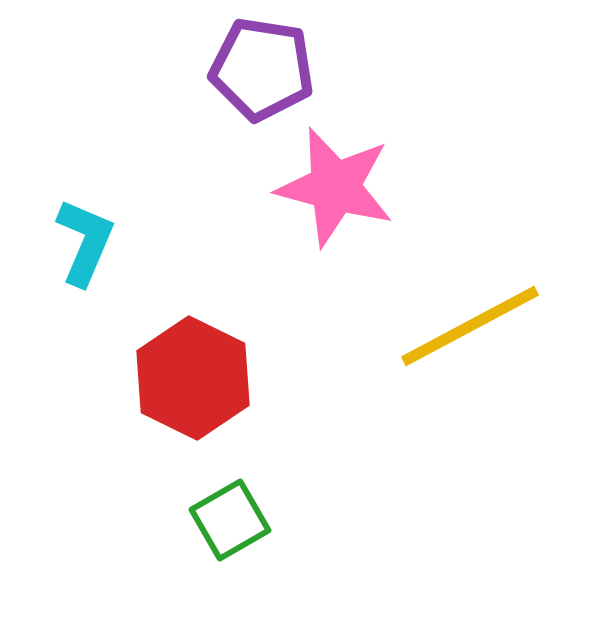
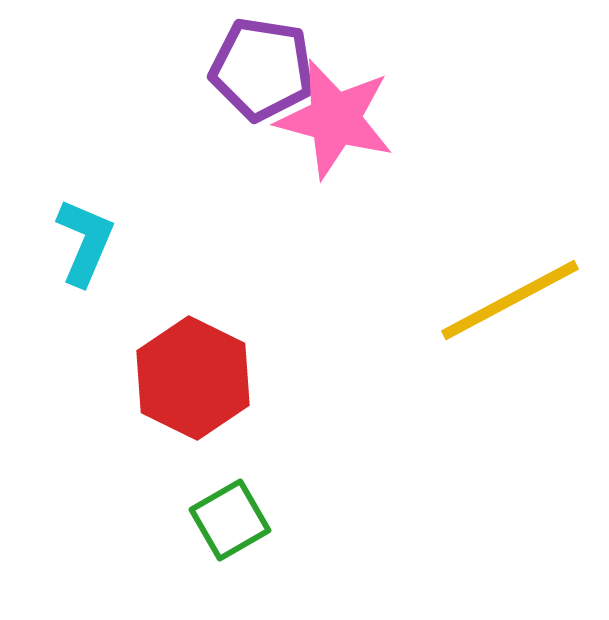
pink star: moved 68 px up
yellow line: moved 40 px right, 26 px up
